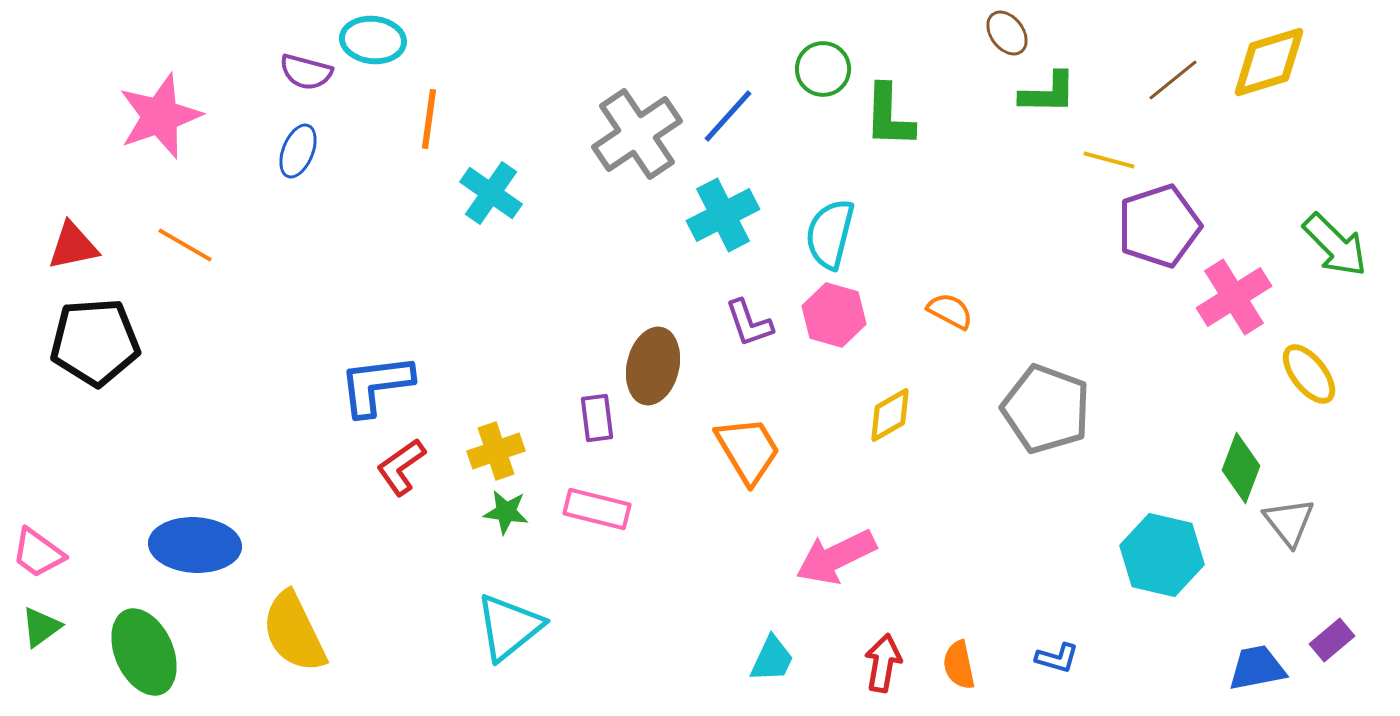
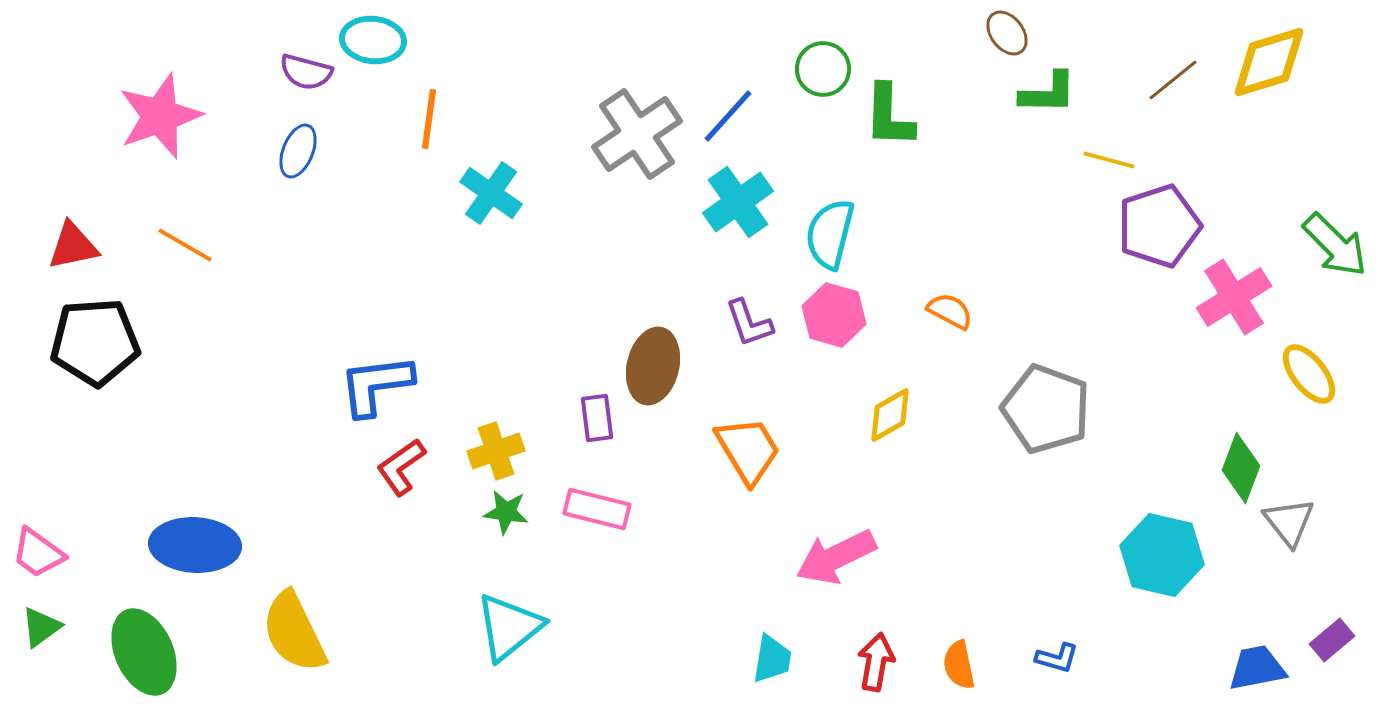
cyan cross at (723, 215): moved 15 px right, 13 px up; rotated 8 degrees counterclockwise
cyan trapezoid at (772, 659): rotated 16 degrees counterclockwise
red arrow at (883, 663): moved 7 px left, 1 px up
